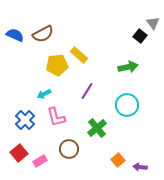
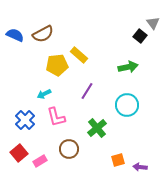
orange square: rotated 24 degrees clockwise
